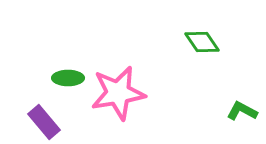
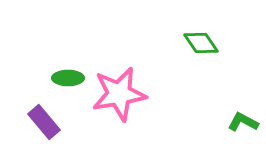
green diamond: moved 1 px left, 1 px down
pink star: moved 1 px right, 1 px down
green L-shape: moved 1 px right, 11 px down
